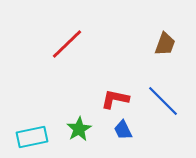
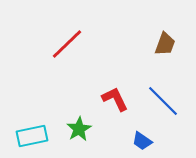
red L-shape: rotated 52 degrees clockwise
blue trapezoid: moved 19 px right, 11 px down; rotated 30 degrees counterclockwise
cyan rectangle: moved 1 px up
